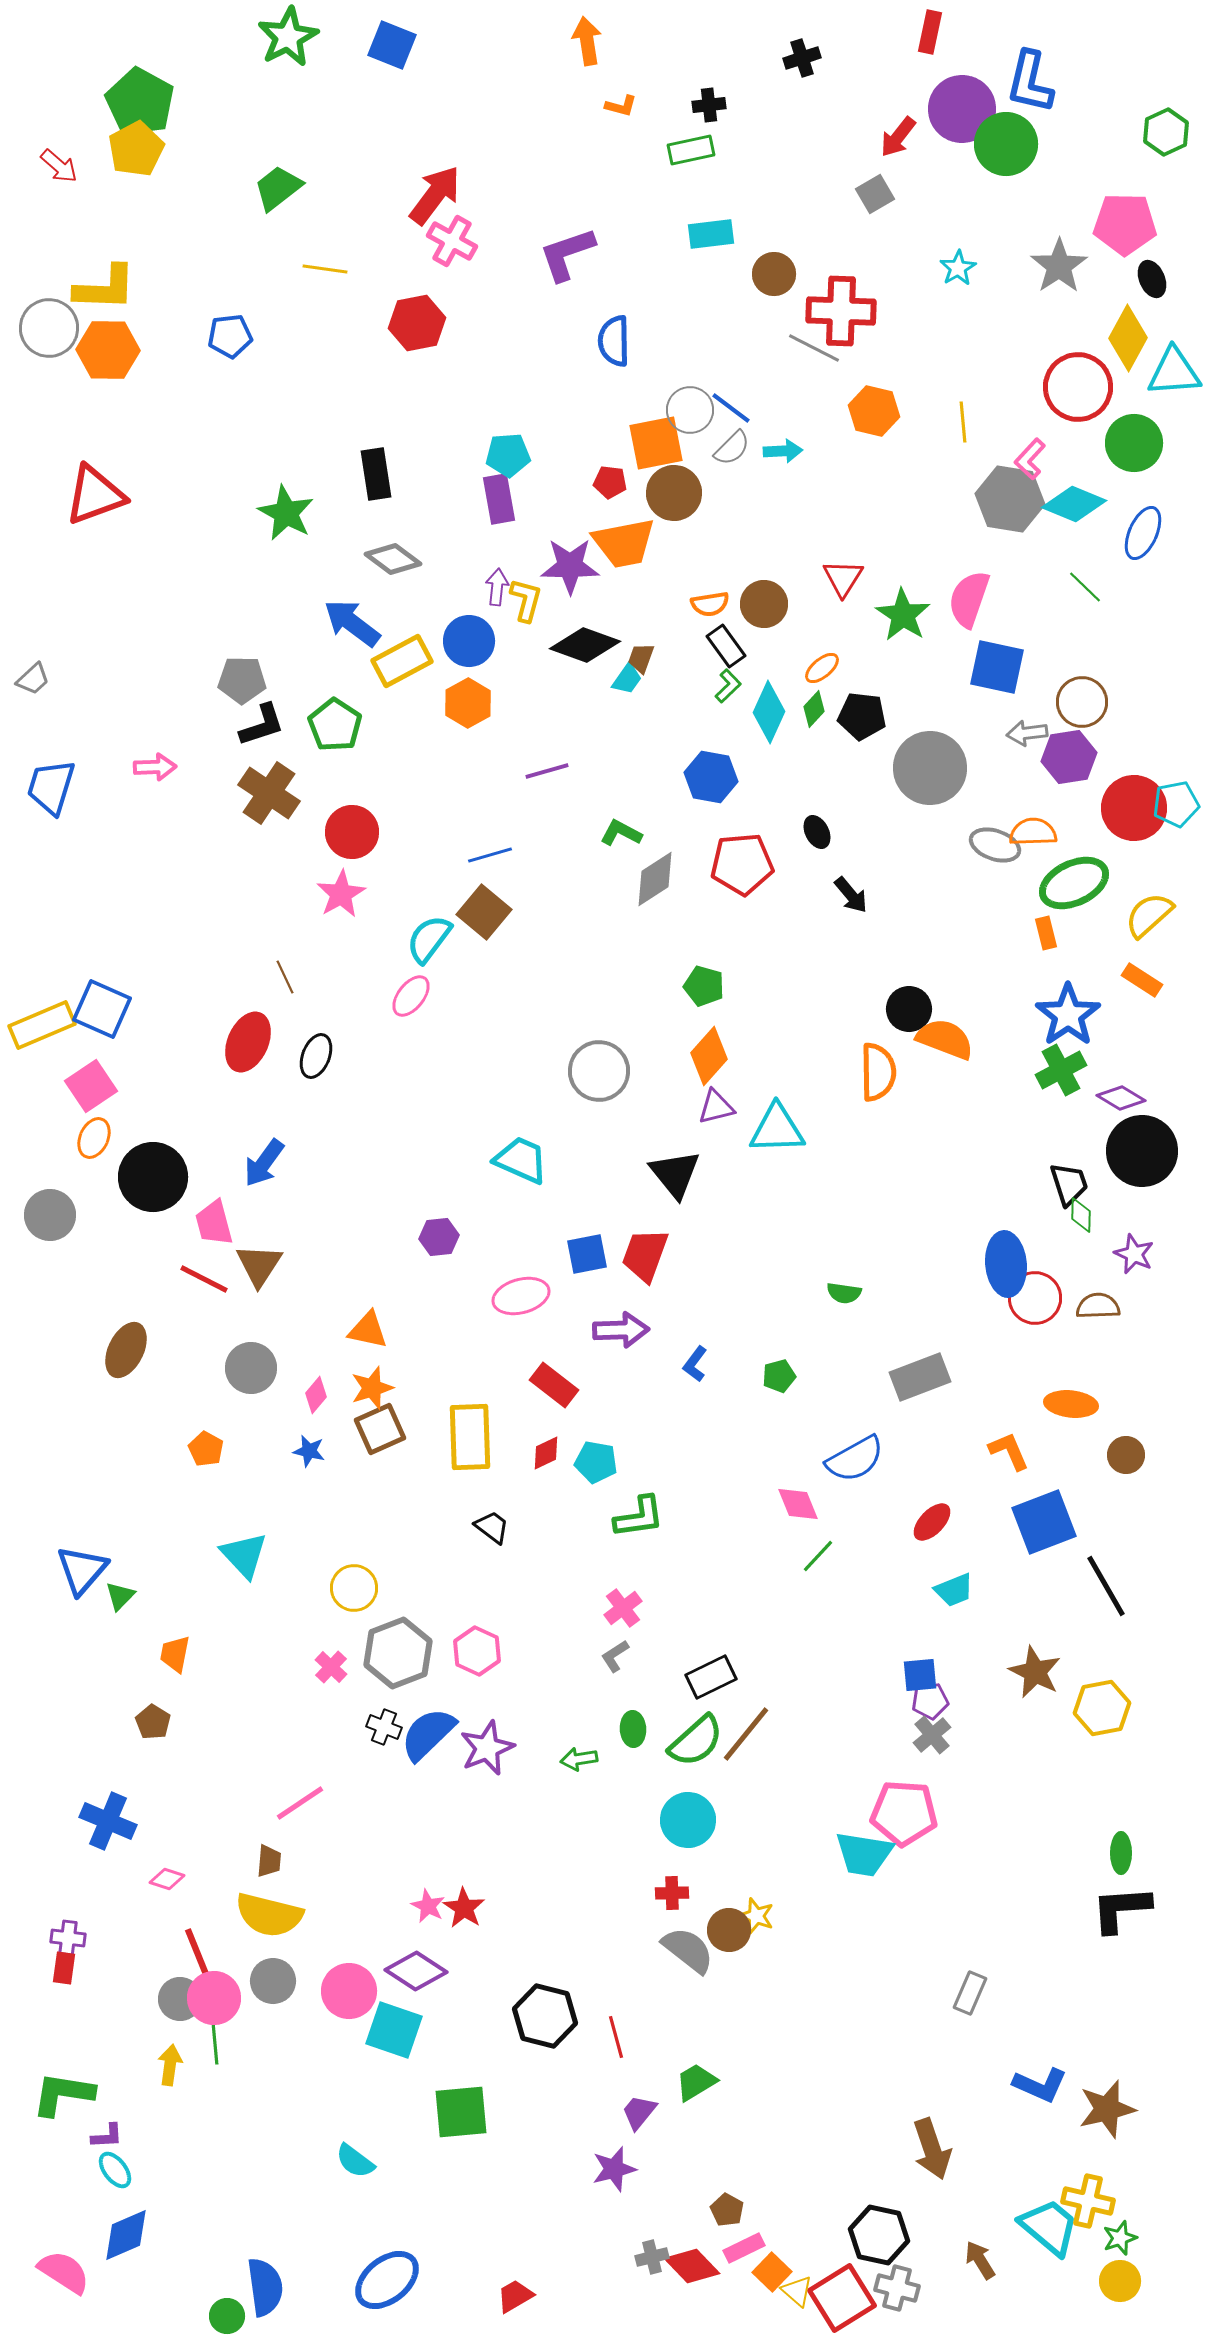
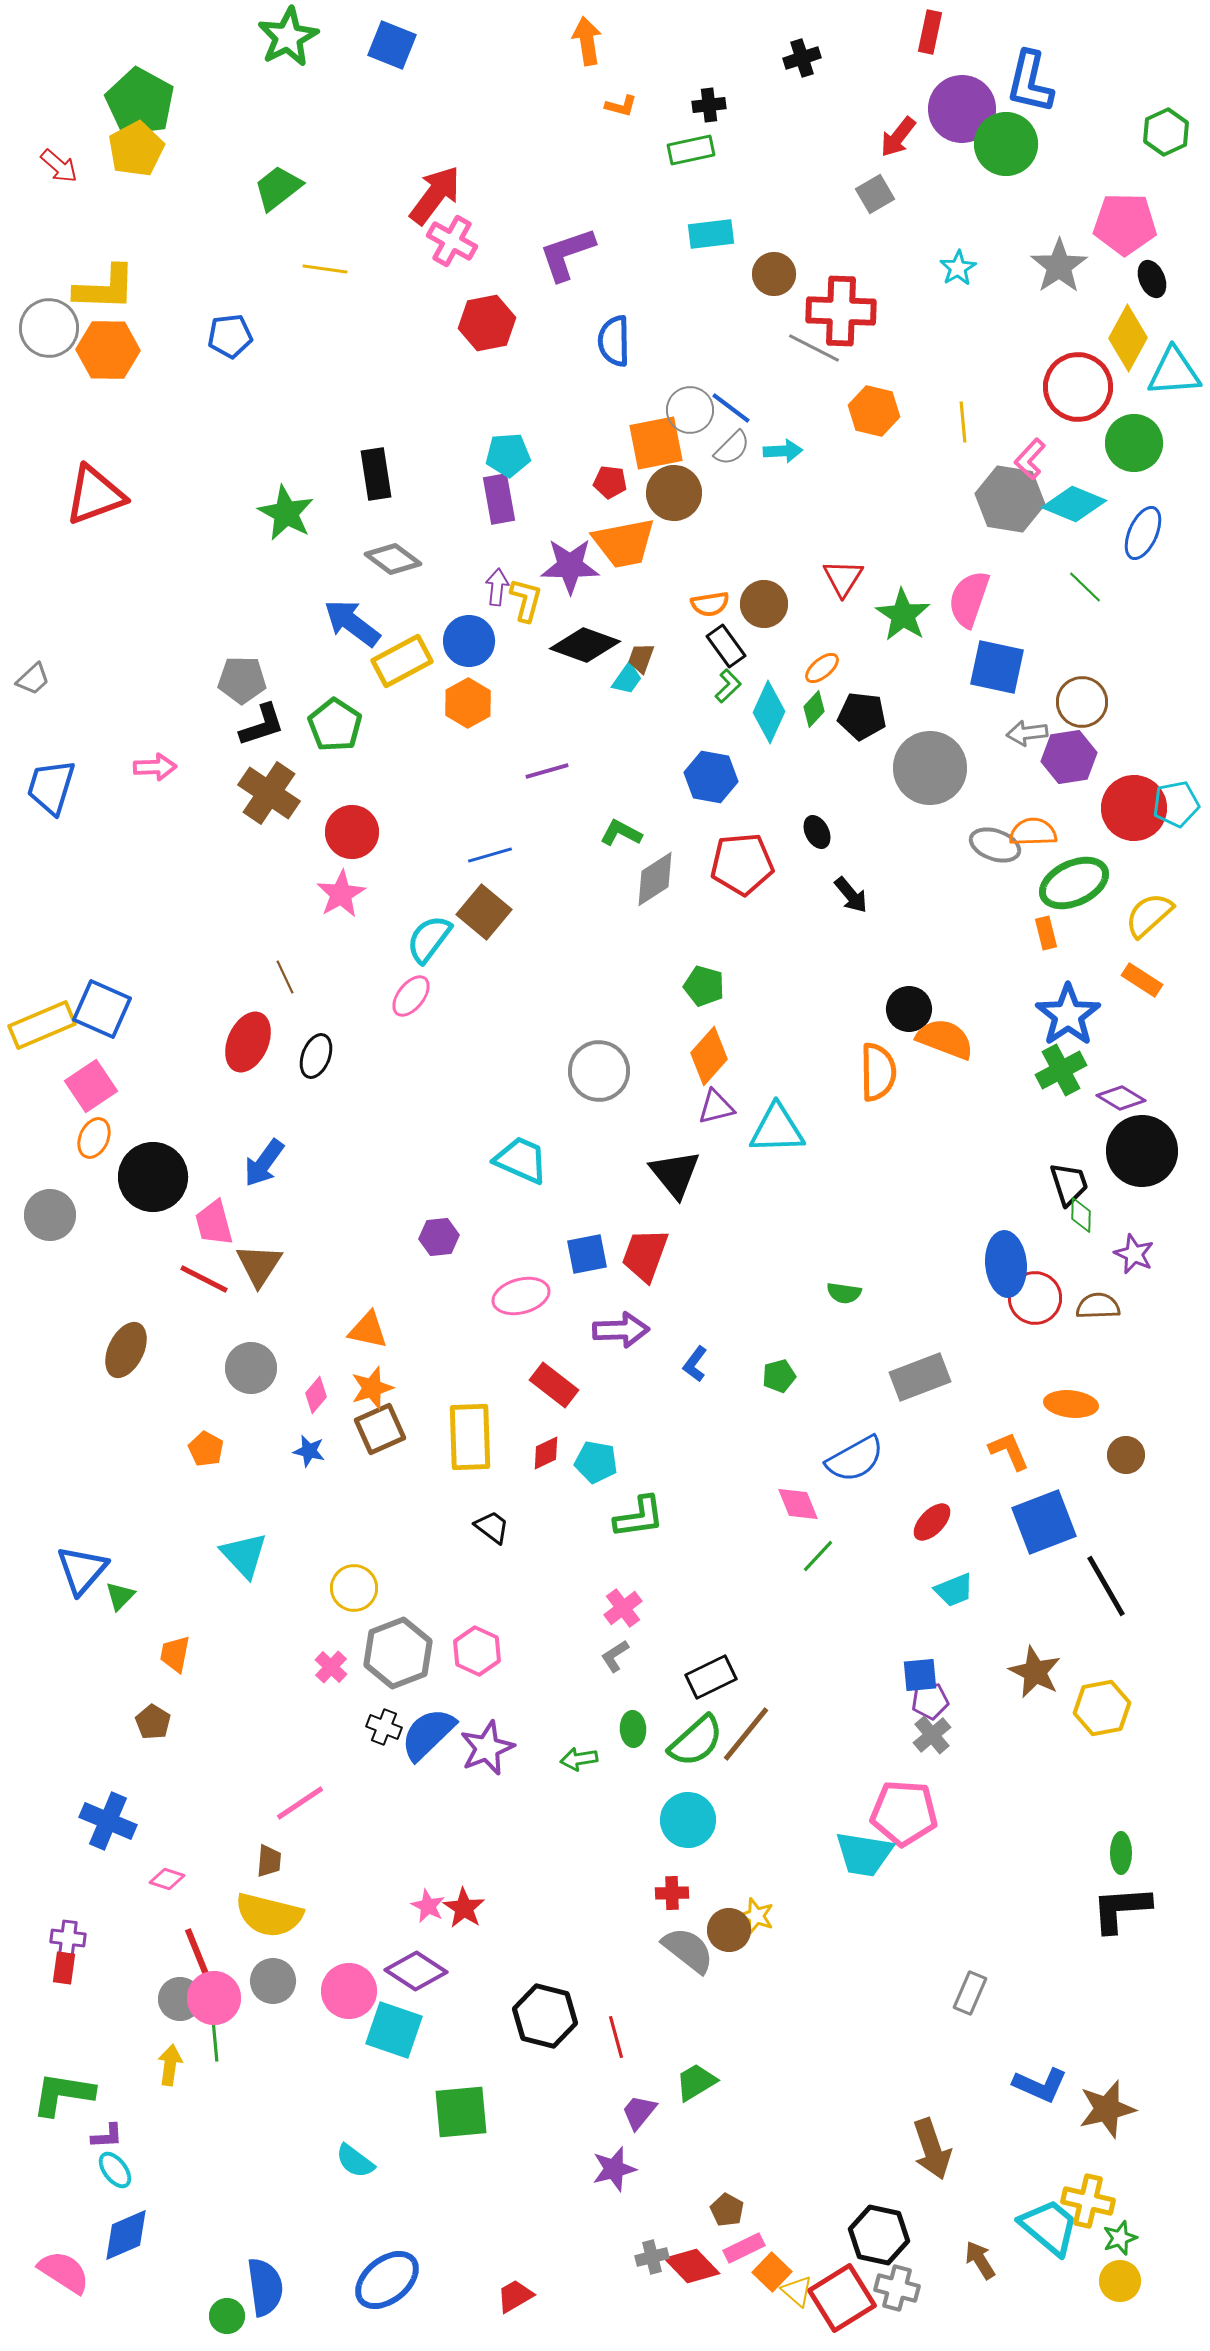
red hexagon at (417, 323): moved 70 px right
green line at (215, 2044): moved 3 px up
